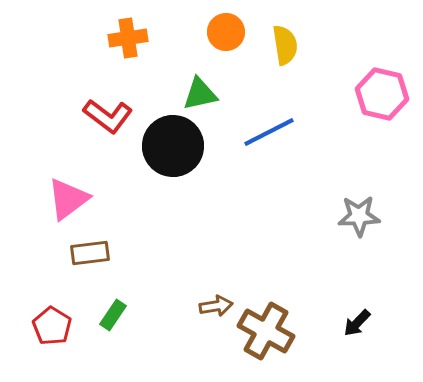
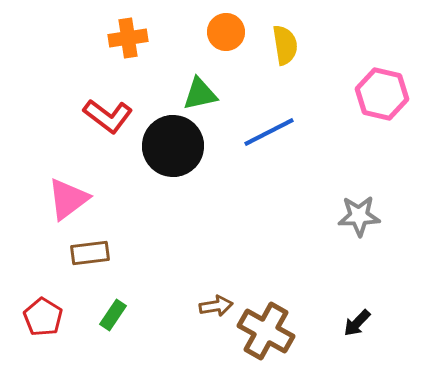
red pentagon: moved 9 px left, 9 px up
